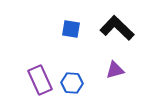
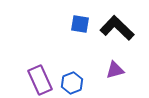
blue square: moved 9 px right, 5 px up
blue hexagon: rotated 25 degrees counterclockwise
